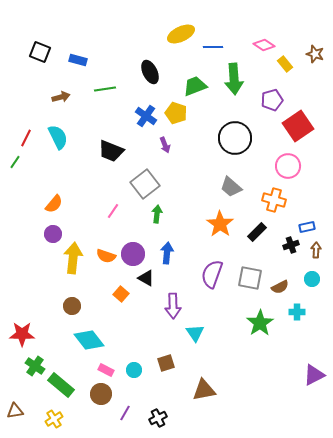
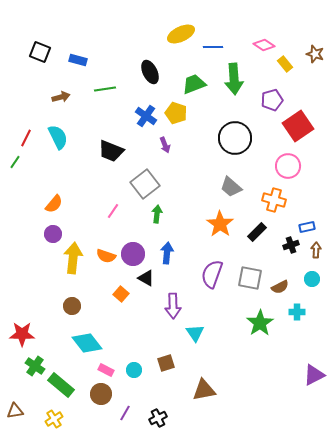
green trapezoid at (195, 86): moved 1 px left, 2 px up
cyan diamond at (89, 340): moved 2 px left, 3 px down
